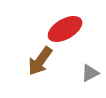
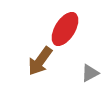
red ellipse: rotated 28 degrees counterclockwise
